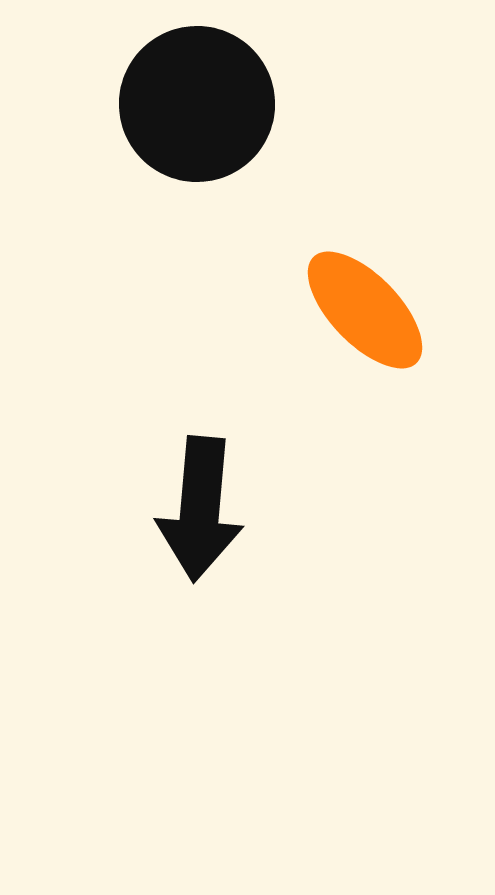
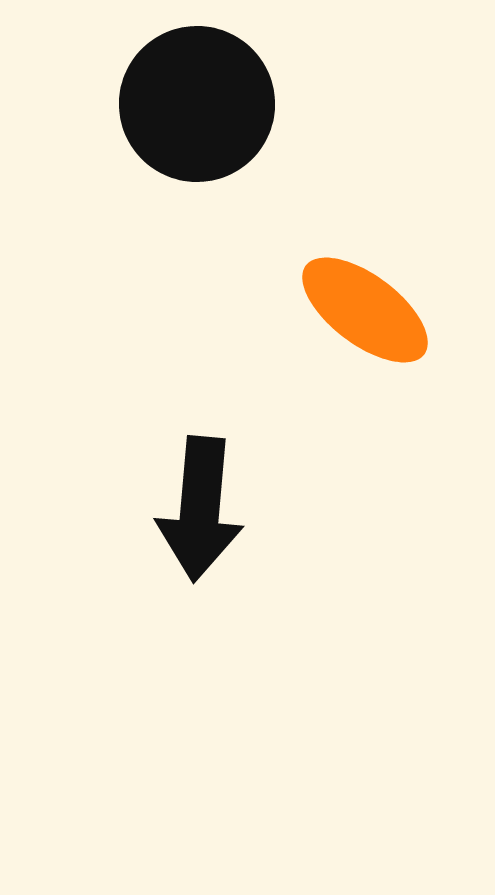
orange ellipse: rotated 9 degrees counterclockwise
